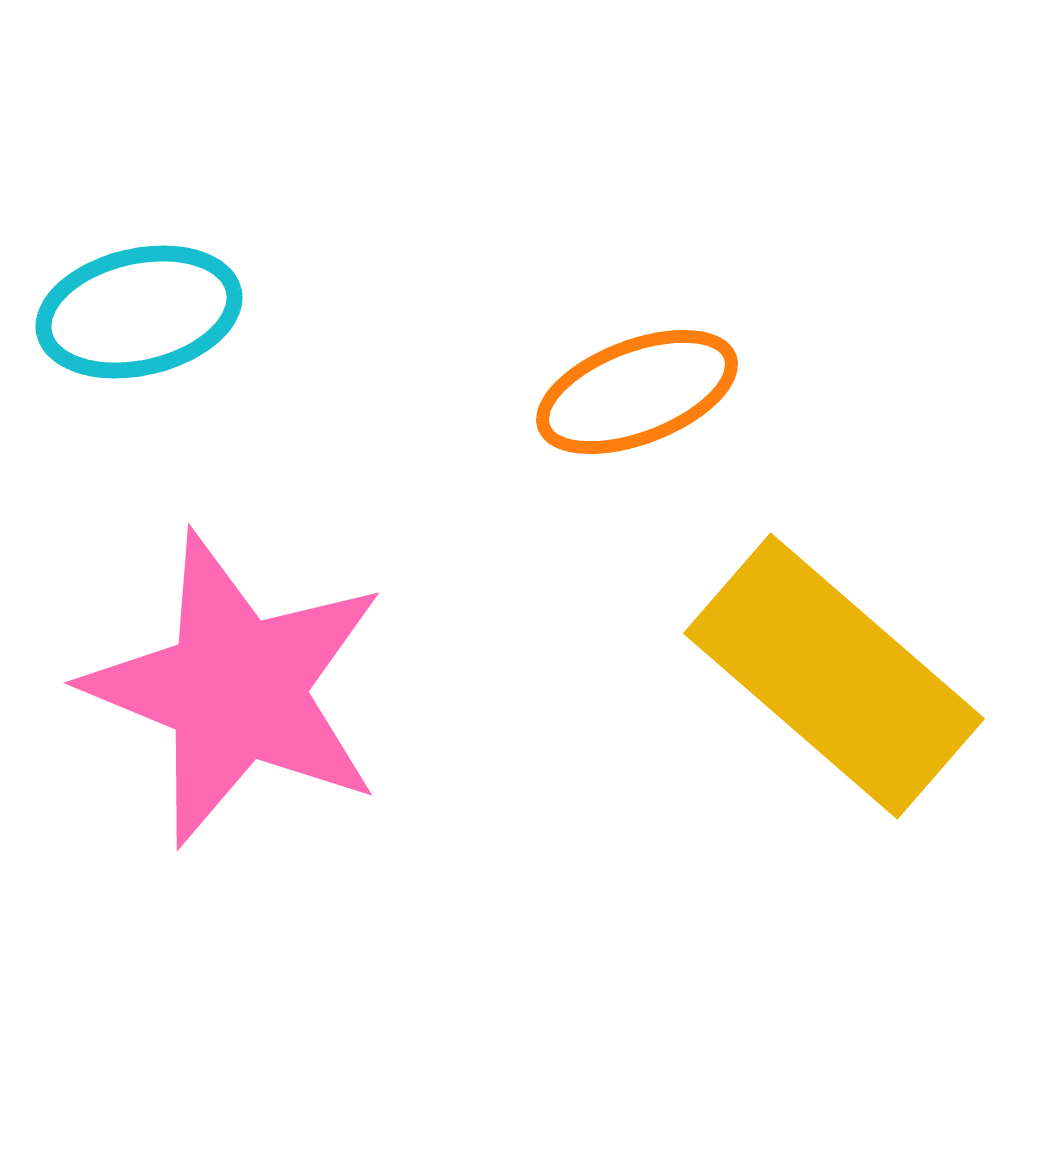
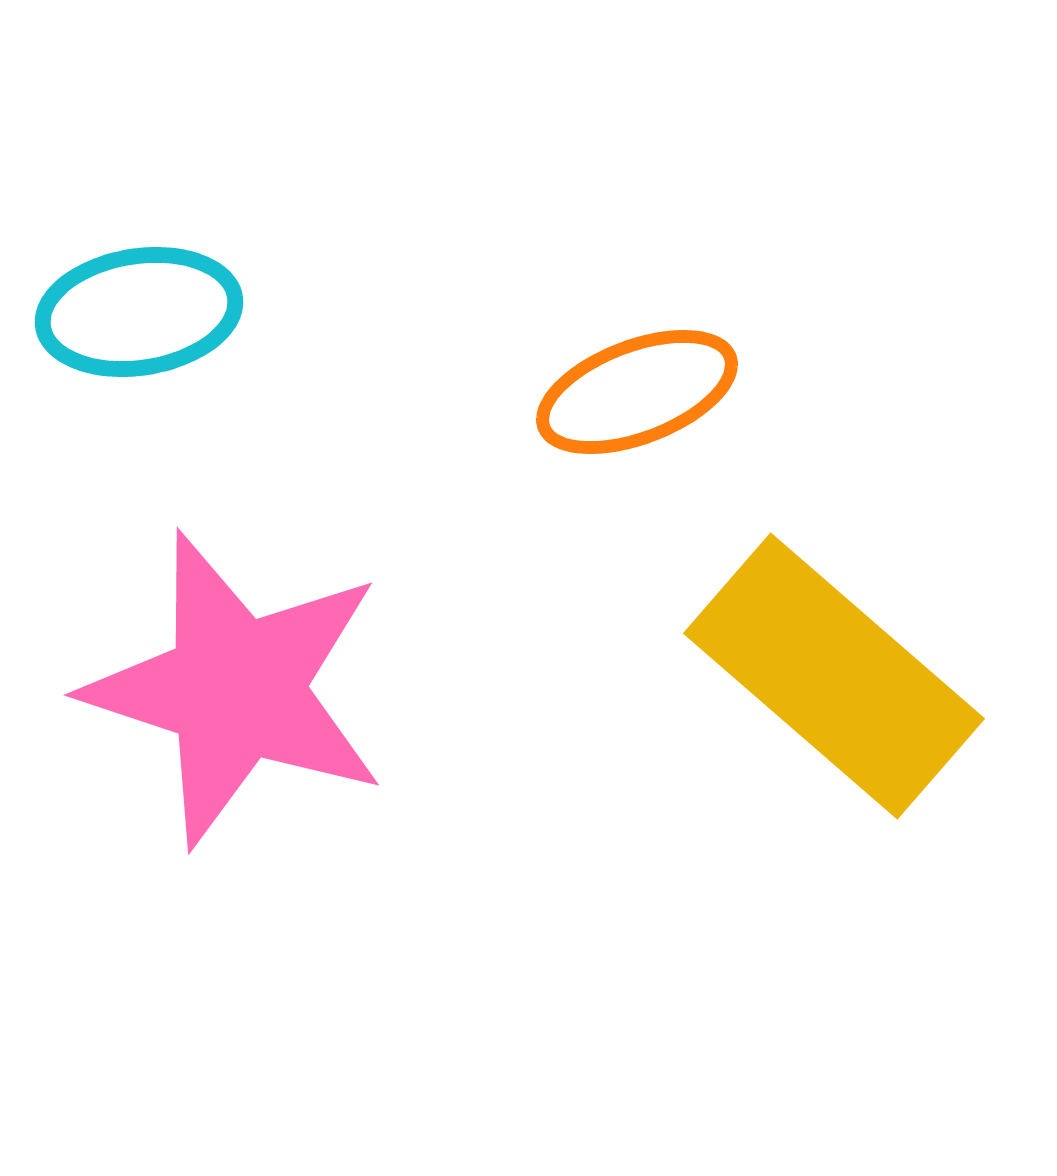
cyan ellipse: rotated 4 degrees clockwise
pink star: rotated 4 degrees counterclockwise
